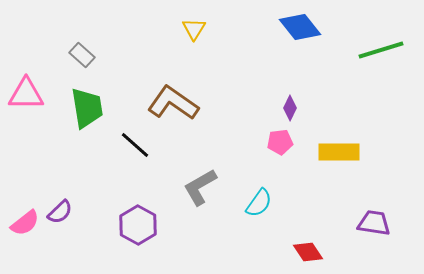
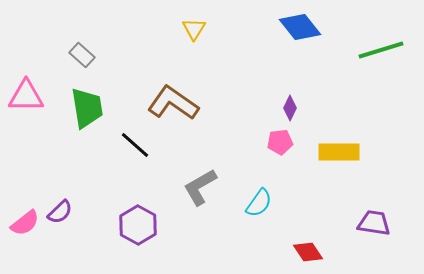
pink triangle: moved 2 px down
